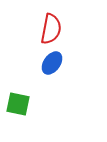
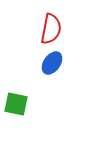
green square: moved 2 px left
